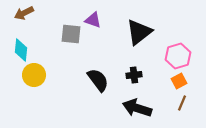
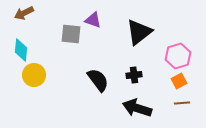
brown line: rotated 63 degrees clockwise
